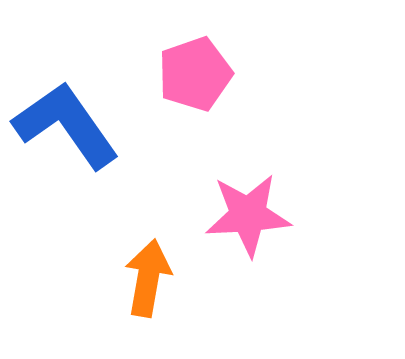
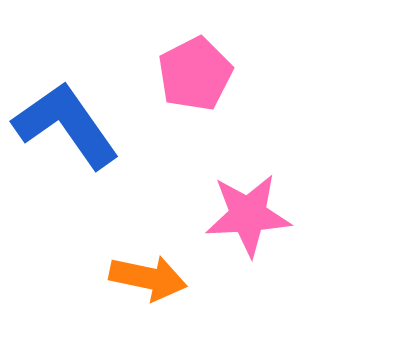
pink pentagon: rotated 8 degrees counterclockwise
orange arrow: rotated 92 degrees clockwise
